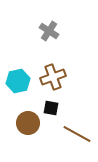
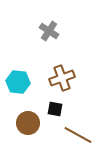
brown cross: moved 9 px right, 1 px down
cyan hexagon: moved 1 px down; rotated 20 degrees clockwise
black square: moved 4 px right, 1 px down
brown line: moved 1 px right, 1 px down
